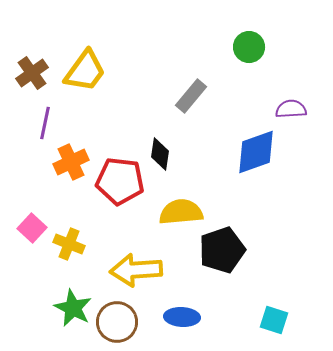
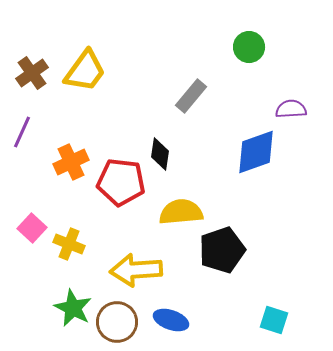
purple line: moved 23 px left, 9 px down; rotated 12 degrees clockwise
red pentagon: moved 1 px right, 1 px down
blue ellipse: moved 11 px left, 3 px down; rotated 16 degrees clockwise
